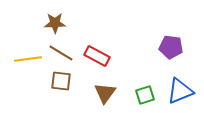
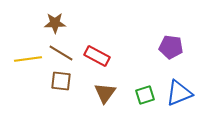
blue triangle: moved 1 px left, 2 px down
